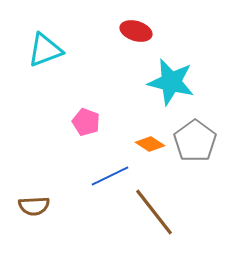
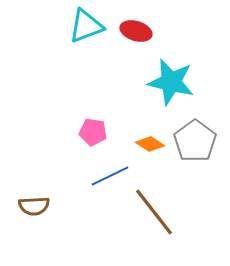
cyan triangle: moved 41 px right, 24 px up
pink pentagon: moved 7 px right, 10 px down; rotated 12 degrees counterclockwise
